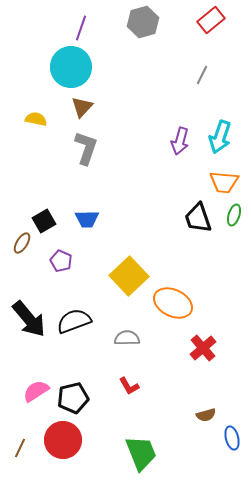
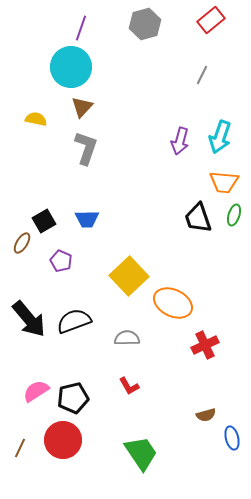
gray hexagon: moved 2 px right, 2 px down
red cross: moved 2 px right, 3 px up; rotated 16 degrees clockwise
green trapezoid: rotated 12 degrees counterclockwise
